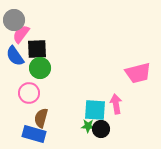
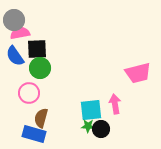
pink semicircle: moved 1 px left, 1 px up; rotated 42 degrees clockwise
pink arrow: moved 1 px left
cyan square: moved 4 px left; rotated 10 degrees counterclockwise
